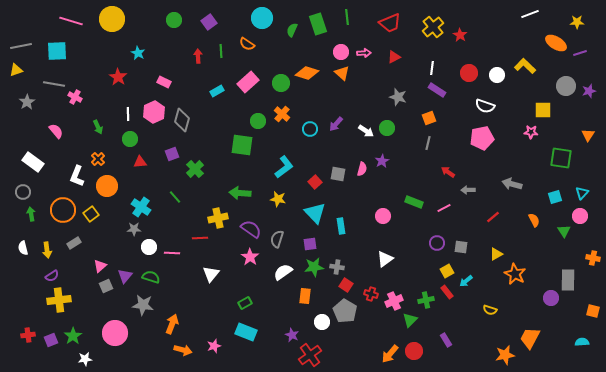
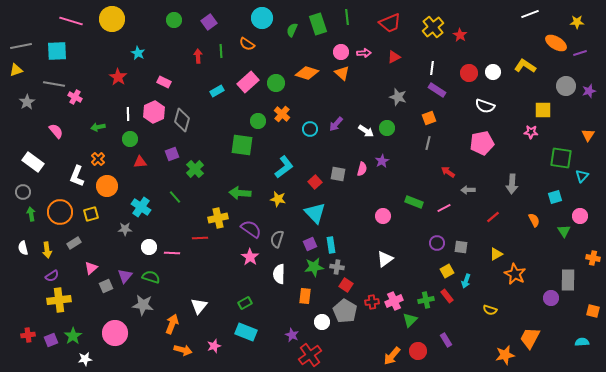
yellow L-shape at (525, 66): rotated 10 degrees counterclockwise
white circle at (497, 75): moved 4 px left, 3 px up
green circle at (281, 83): moved 5 px left
green arrow at (98, 127): rotated 104 degrees clockwise
pink pentagon at (482, 138): moved 5 px down
gray arrow at (512, 184): rotated 102 degrees counterclockwise
cyan triangle at (582, 193): moved 17 px up
orange circle at (63, 210): moved 3 px left, 2 px down
yellow square at (91, 214): rotated 21 degrees clockwise
cyan rectangle at (341, 226): moved 10 px left, 19 px down
gray star at (134, 229): moved 9 px left
purple square at (310, 244): rotated 16 degrees counterclockwise
pink triangle at (100, 266): moved 9 px left, 2 px down
white semicircle at (283, 272): moved 4 px left, 2 px down; rotated 54 degrees counterclockwise
white triangle at (211, 274): moved 12 px left, 32 px down
cyan arrow at (466, 281): rotated 32 degrees counterclockwise
red rectangle at (447, 292): moved 4 px down
red cross at (371, 294): moved 1 px right, 8 px down; rotated 24 degrees counterclockwise
red circle at (414, 351): moved 4 px right
orange arrow at (390, 354): moved 2 px right, 2 px down
